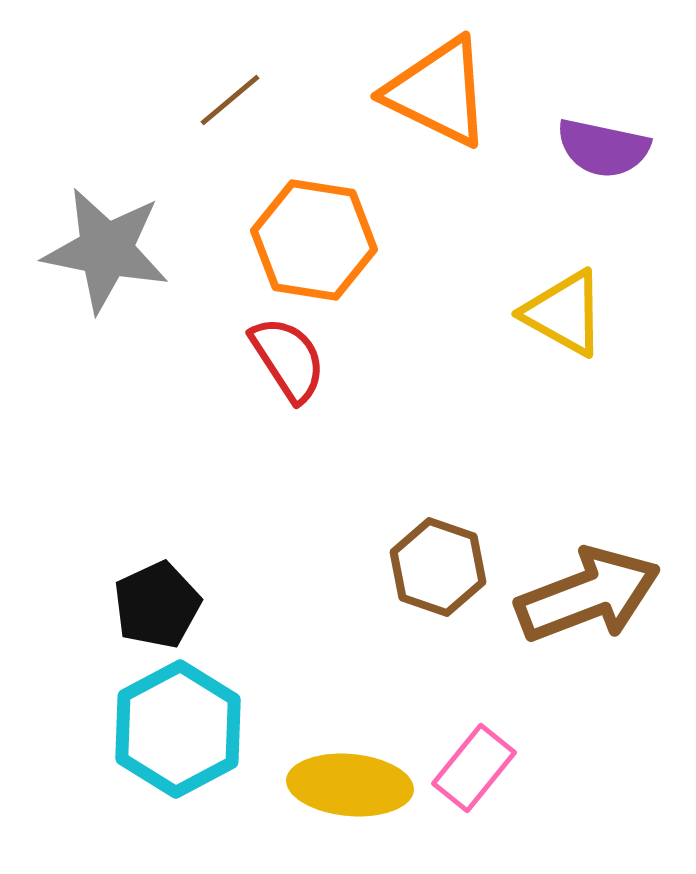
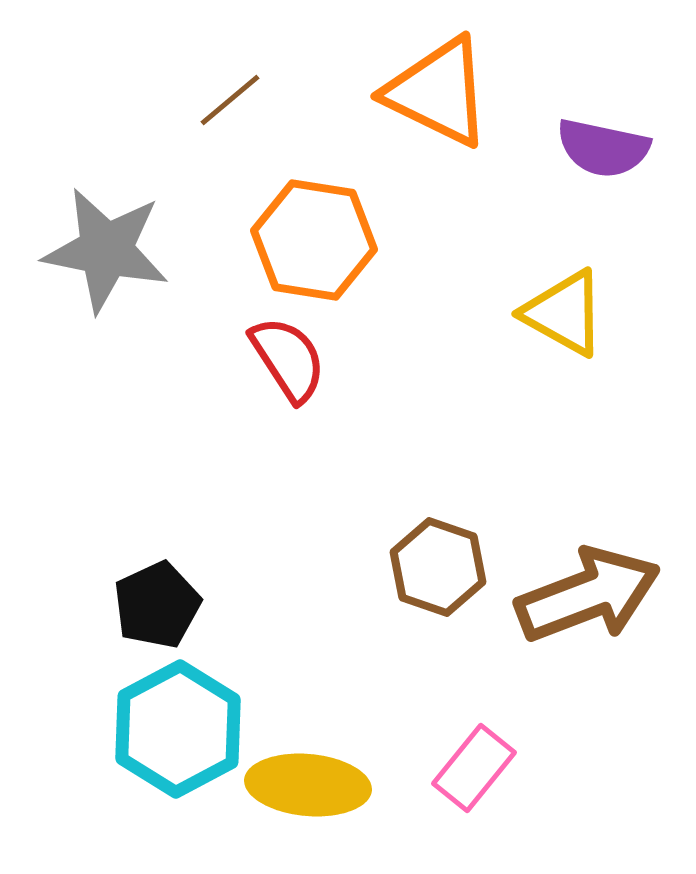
yellow ellipse: moved 42 px left
